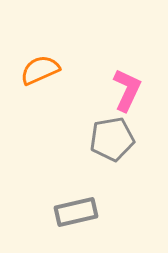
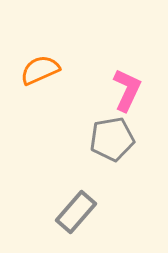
gray rectangle: rotated 36 degrees counterclockwise
